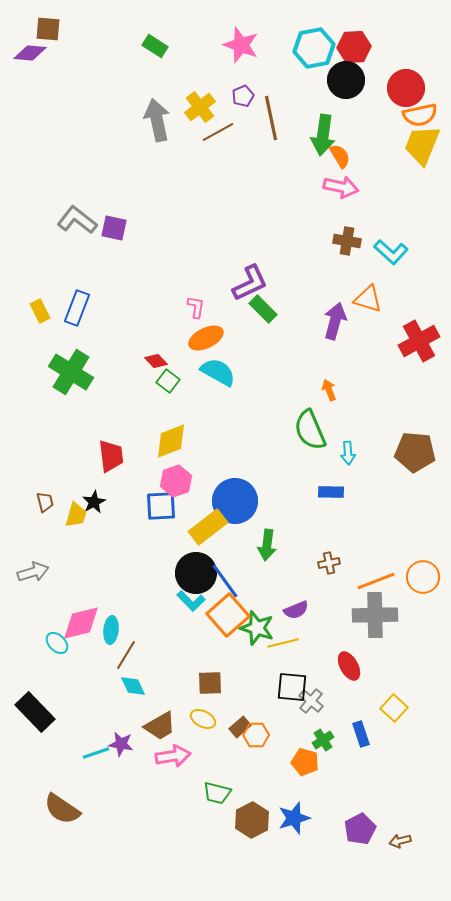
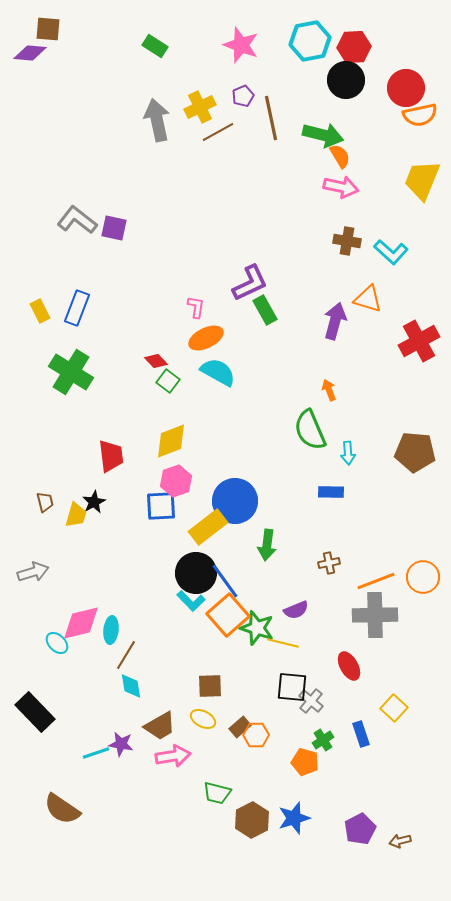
cyan hexagon at (314, 48): moved 4 px left, 7 px up
yellow cross at (200, 107): rotated 12 degrees clockwise
green arrow at (323, 135): rotated 84 degrees counterclockwise
yellow trapezoid at (422, 145): moved 35 px down
green rectangle at (263, 309): moved 2 px right, 1 px down; rotated 16 degrees clockwise
yellow line at (283, 643): rotated 28 degrees clockwise
brown square at (210, 683): moved 3 px down
cyan diamond at (133, 686): moved 2 px left; rotated 16 degrees clockwise
